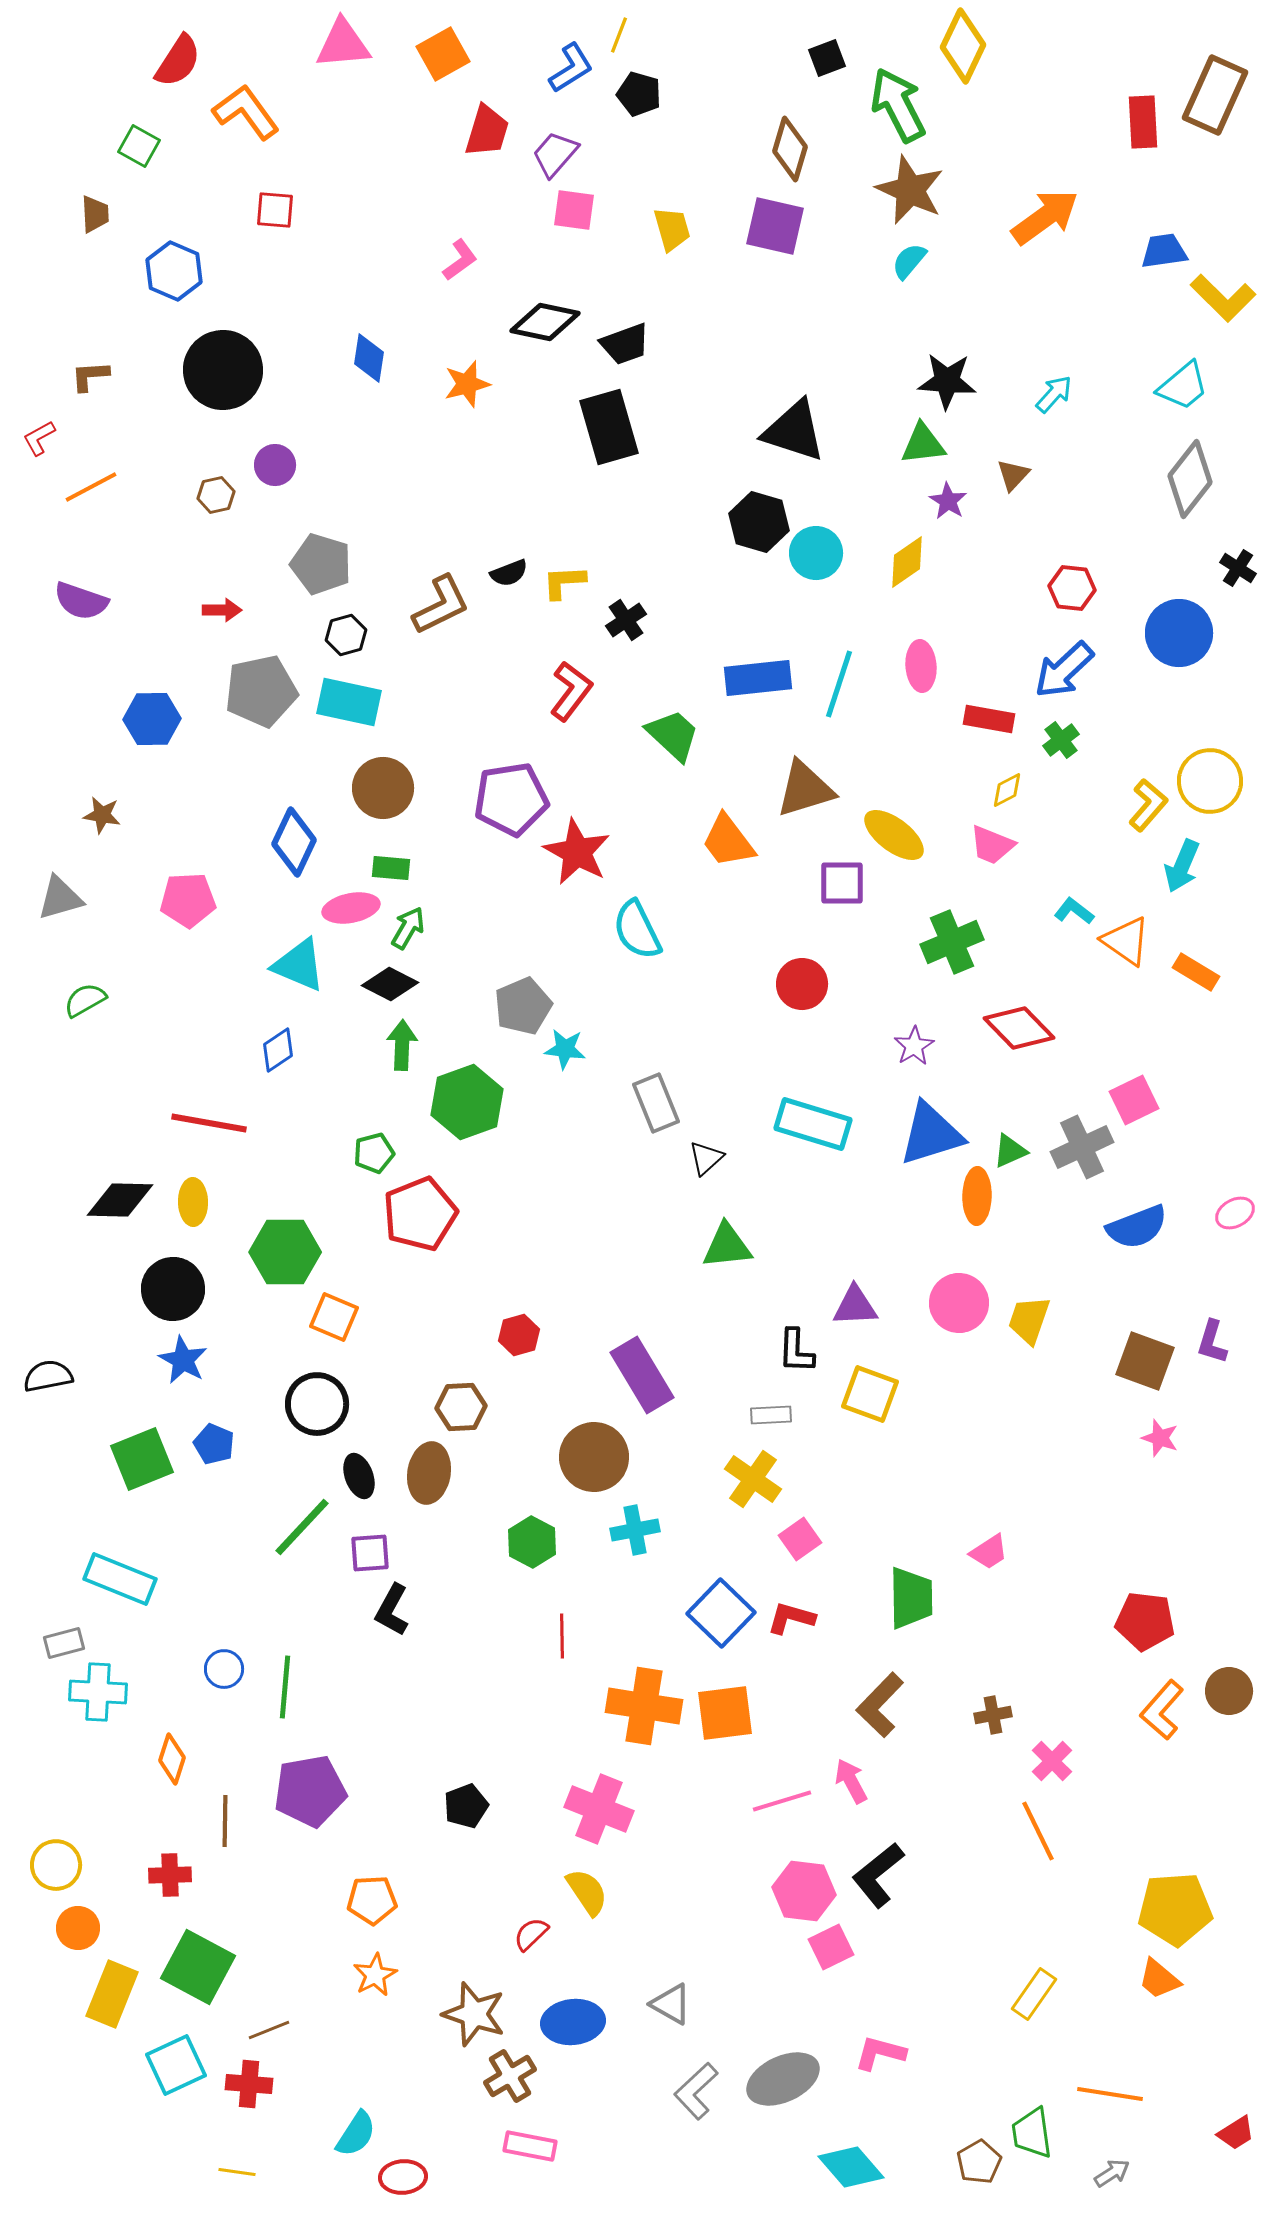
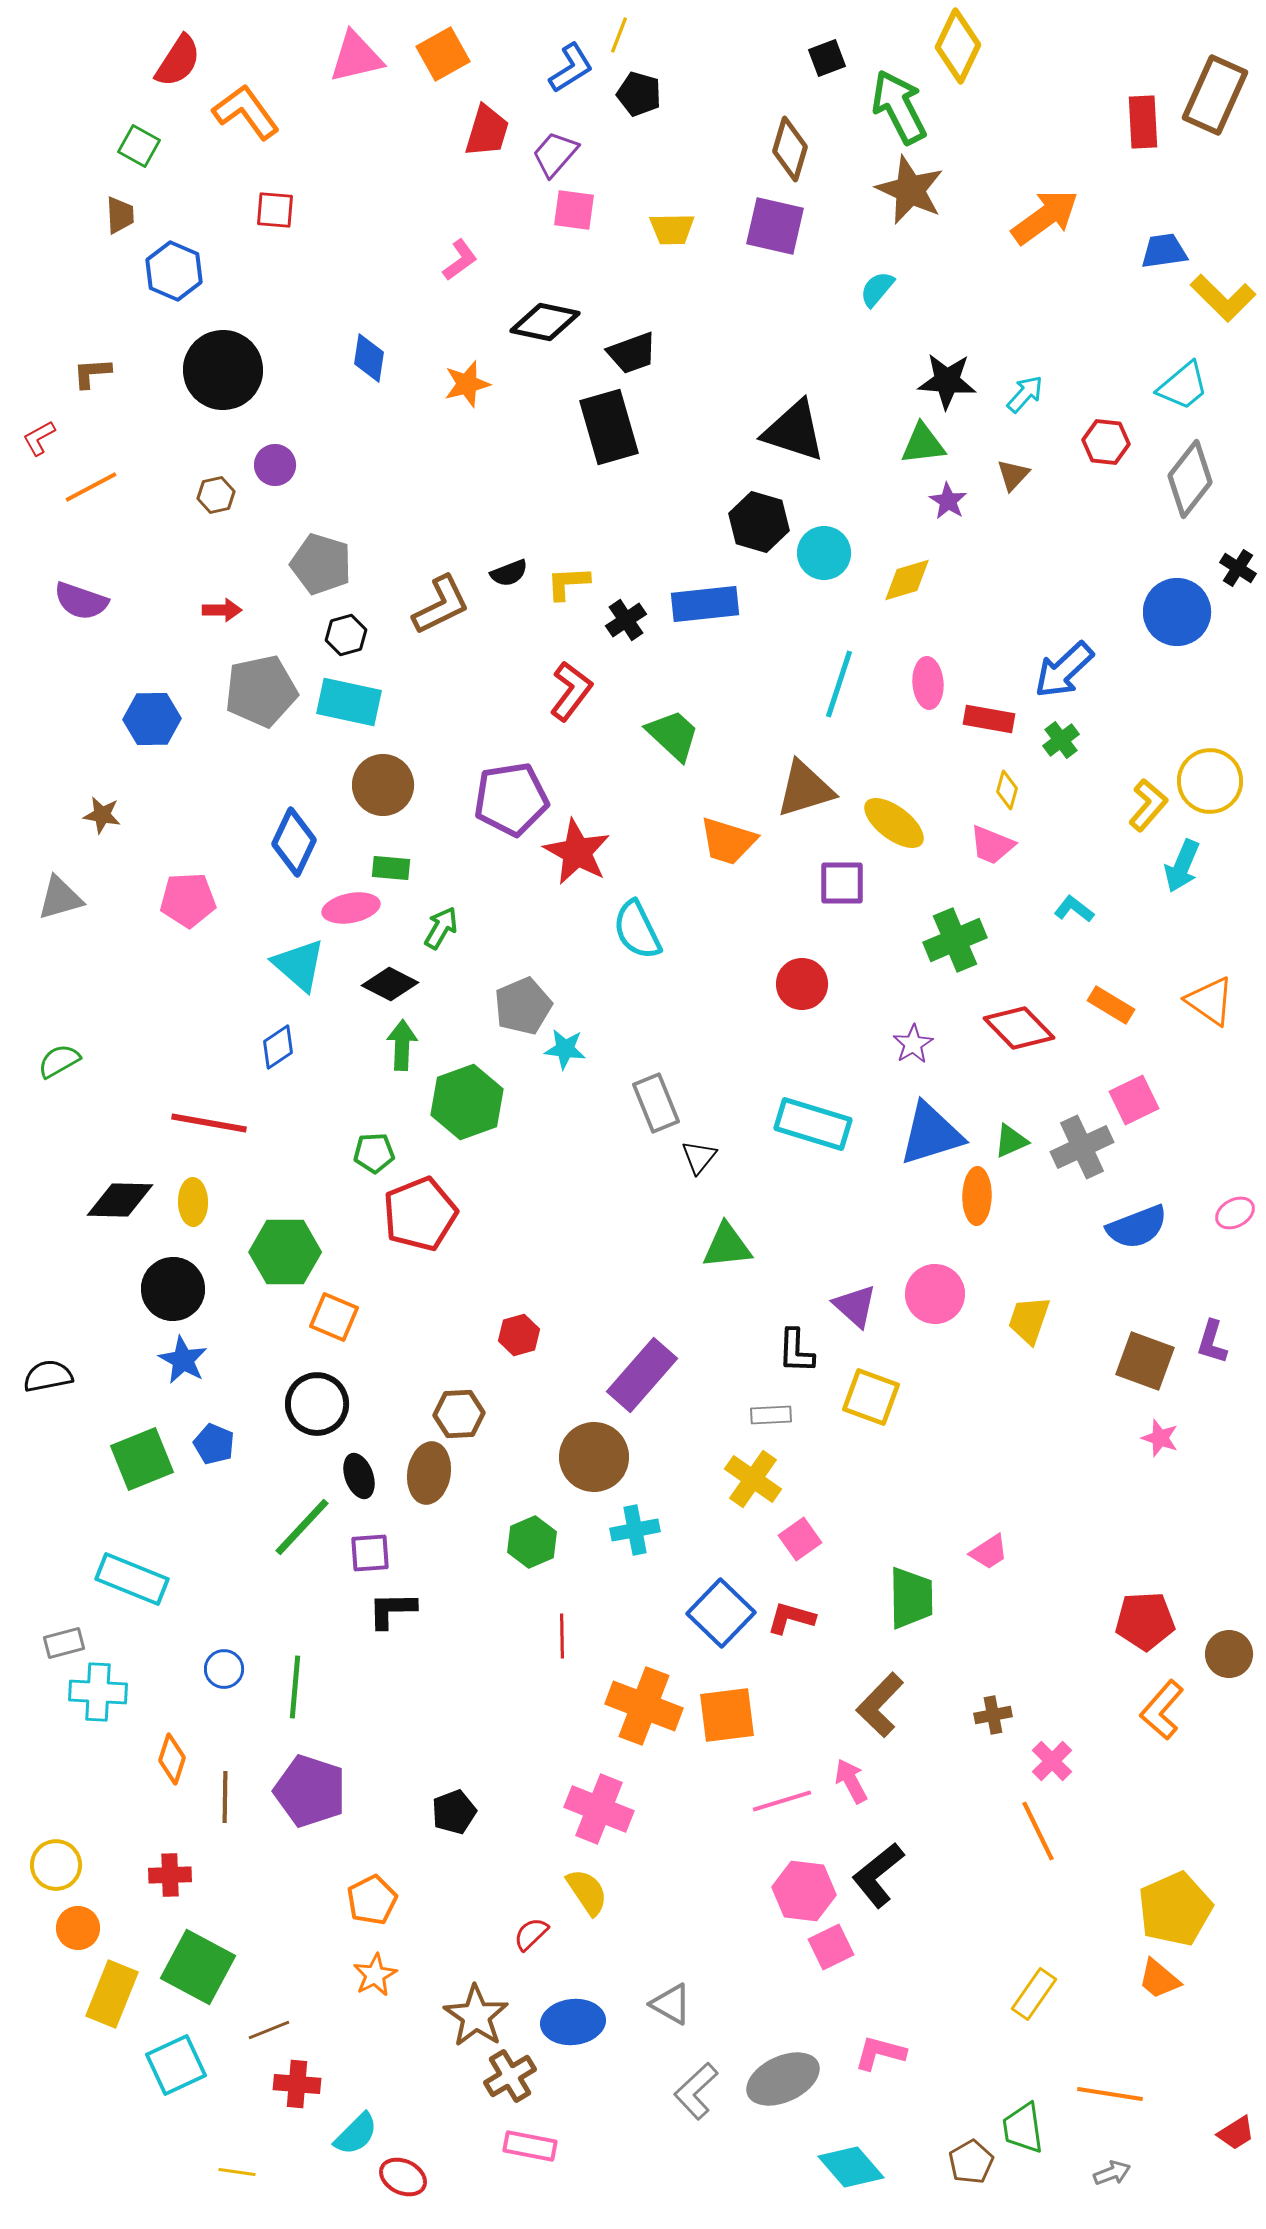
pink triangle at (343, 44): moved 13 px right, 13 px down; rotated 8 degrees counterclockwise
yellow diamond at (963, 46): moved 5 px left
green arrow at (898, 105): moved 1 px right, 2 px down
brown trapezoid at (95, 214): moved 25 px right, 1 px down
yellow trapezoid at (672, 229): rotated 105 degrees clockwise
cyan semicircle at (909, 261): moved 32 px left, 28 px down
black trapezoid at (625, 344): moved 7 px right, 9 px down
brown L-shape at (90, 376): moved 2 px right, 3 px up
cyan arrow at (1054, 394): moved 29 px left
cyan circle at (816, 553): moved 8 px right
yellow diamond at (907, 562): moved 18 px down; rotated 18 degrees clockwise
yellow L-shape at (564, 582): moved 4 px right, 1 px down
red hexagon at (1072, 588): moved 34 px right, 146 px up
blue circle at (1179, 633): moved 2 px left, 21 px up
pink ellipse at (921, 666): moved 7 px right, 17 px down
blue rectangle at (758, 678): moved 53 px left, 74 px up
brown circle at (383, 788): moved 3 px up
yellow diamond at (1007, 790): rotated 48 degrees counterclockwise
yellow ellipse at (894, 835): moved 12 px up
orange trapezoid at (728, 841): rotated 36 degrees counterclockwise
cyan L-shape at (1074, 911): moved 2 px up
green arrow at (408, 928): moved 33 px right
orange triangle at (1126, 941): moved 84 px right, 60 px down
green cross at (952, 942): moved 3 px right, 2 px up
cyan triangle at (299, 965): rotated 18 degrees clockwise
orange rectangle at (1196, 972): moved 85 px left, 33 px down
green semicircle at (85, 1000): moved 26 px left, 61 px down
purple star at (914, 1046): moved 1 px left, 2 px up
blue diamond at (278, 1050): moved 3 px up
green triangle at (1010, 1151): moved 1 px right, 10 px up
green pentagon at (374, 1153): rotated 12 degrees clockwise
black triangle at (706, 1158): moved 7 px left, 1 px up; rotated 9 degrees counterclockwise
pink circle at (959, 1303): moved 24 px left, 9 px up
purple triangle at (855, 1306): rotated 45 degrees clockwise
purple rectangle at (642, 1375): rotated 72 degrees clockwise
yellow square at (870, 1394): moved 1 px right, 3 px down
brown hexagon at (461, 1407): moved 2 px left, 7 px down
green hexagon at (532, 1542): rotated 9 degrees clockwise
cyan rectangle at (120, 1579): moved 12 px right
black L-shape at (392, 1610): rotated 60 degrees clockwise
red pentagon at (1145, 1621): rotated 10 degrees counterclockwise
green line at (285, 1687): moved 10 px right
brown circle at (1229, 1691): moved 37 px up
orange cross at (644, 1706): rotated 12 degrees clockwise
orange square at (725, 1713): moved 2 px right, 2 px down
purple pentagon at (310, 1791): rotated 28 degrees clockwise
black pentagon at (466, 1806): moved 12 px left, 6 px down
brown line at (225, 1821): moved 24 px up
orange pentagon at (372, 1900): rotated 24 degrees counterclockwise
yellow pentagon at (1175, 1909): rotated 20 degrees counterclockwise
brown star at (474, 2014): moved 2 px right, 2 px down; rotated 16 degrees clockwise
red cross at (249, 2084): moved 48 px right
green trapezoid at (1032, 2133): moved 9 px left, 5 px up
cyan semicircle at (356, 2134): rotated 12 degrees clockwise
brown pentagon at (979, 2162): moved 8 px left
gray arrow at (1112, 2173): rotated 12 degrees clockwise
red ellipse at (403, 2177): rotated 30 degrees clockwise
